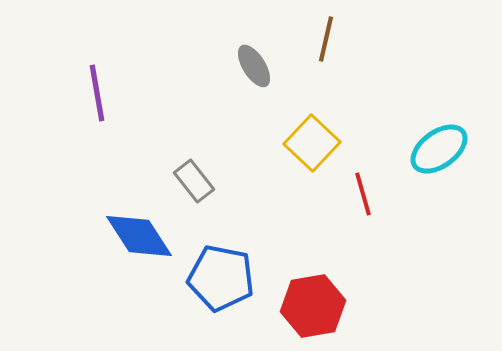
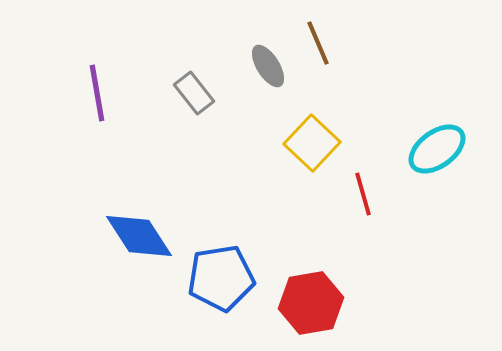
brown line: moved 8 px left, 4 px down; rotated 36 degrees counterclockwise
gray ellipse: moved 14 px right
cyan ellipse: moved 2 px left
gray rectangle: moved 88 px up
blue pentagon: rotated 20 degrees counterclockwise
red hexagon: moved 2 px left, 3 px up
